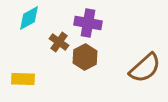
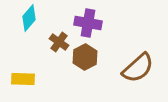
cyan diamond: rotated 20 degrees counterclockwise
brown semicircle: moved 7 px left
